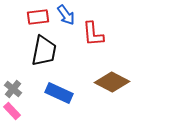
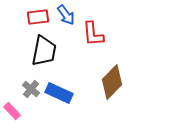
brown diamond: rotated 72 degrees counterclockwise
gray cross: moved 18 px right
